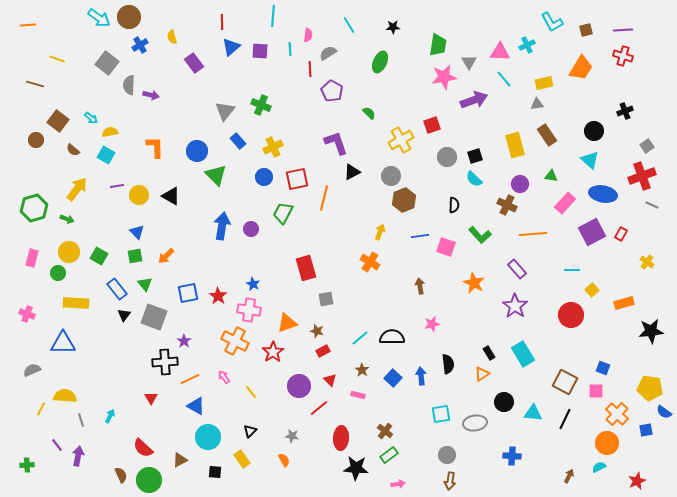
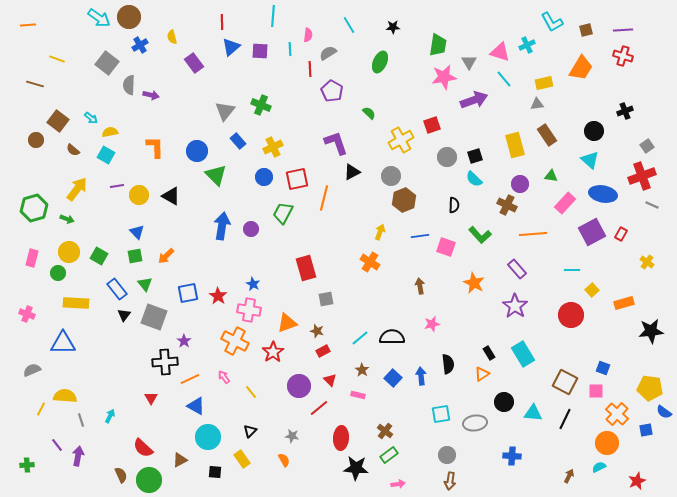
pink triangle at (500, 52): rotated 15 degrees clockwise
